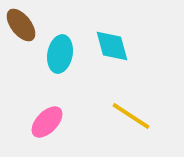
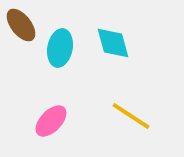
cyan diamond: moved 1 px right, 3 px up
cyan ellipse: moved 6 px up
pink ellipse: moved 4 px right, 1 px up
